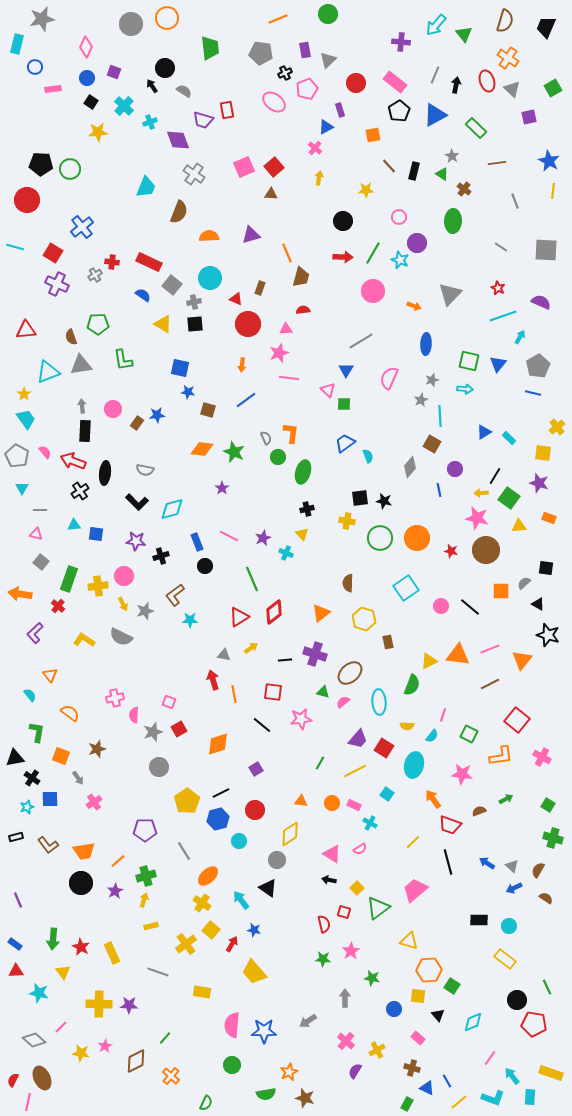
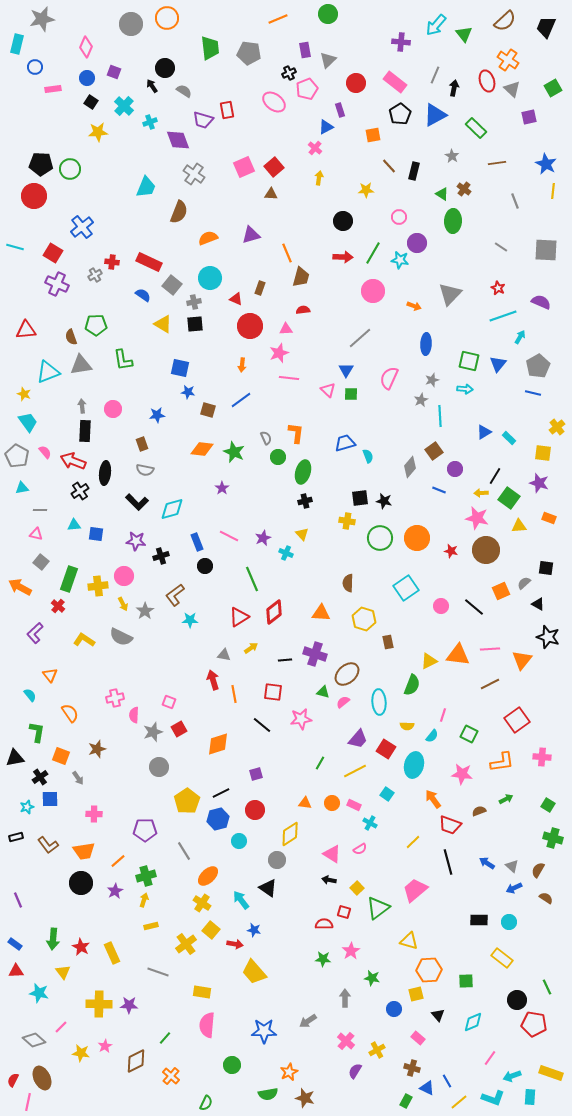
brown semicircle at (505, 21): rotated 30 degrees clockwise
gray pentagon at (261, 53): moved 12 px left
orange cross at (508, 58): moved 2 px down
black cross at (285, 73): moved 4 px right
black arrow at (456, 85): moved 2 px left, 3 px down
black pentagon at (399, 111): moved 1 px right, 3 px down
blue star at (549, 161): moved 3 px left, 3 px down
green triangle at (442, 174): moved 20 px down
red circle at (27, 200): moved 7 px right, 4 px up
orange semicircle at (209, 236): moved 1 px left, 2 px down; rotated 18 degrees counterclockwise
cyan star at (400, 260): rotated 12 degrees counterclockwise
green pentagon at (98, 324): moved 2 px left, 1 px down
red circle at (248, 324): moved 2 px right, 2 px down
gray line at (361, 341): moved 1 px left, 3 px up; rotated 10 degrees counterclockwise
yellow star at (24, 394): rotated 16 degrees counterclockwise
blue line at (246, 400): moved 5 px left
green square at (344, 404): moved 7 px right, 10 px up
cyan trapezoid at (26, 419): moved 2 px right, 3 px down
brown rectangle at (137, 423): moved 5 px right, 21 px down; rotated 56 degrees counterclockwise
orange L-shape at (291, 433): moved 5 px right
blue trapezoid at (345, 443): rotated 20 degrees clockwise
brown square at (432, 444): moved 2 px right, 7 px down; rotated 24 degrees clockwise
cyan triangle at (22, 488): rotated 48 degrees clockwise
blue line at (439, 490): rotated 56 degrees counterclockwise
black cross at (307, 509): moved 2 px left, 8 px up
orange square at (501, 591): rotated 24 degrees counterclockwise
orange arrow at (20, 594): moved 7 px up; rotated 20 degrees clockwise
black line at (470, 607): moved 4 px right
gray star at (145, 611): rotated 18 degrees counterclockwise
orange triangle at (321, 613): rotated 42 degrees clockwise
black star at (548, 635): moved 2 px down
pink line at (490, 649): rotated 18 degrees clockwise
brown ellipse at (350, 673): moved 3 px left, 1 px down
orange semicircle at (70, 713): rotated 18 degrees clockwise
red square at (517, 720): rotated 15 degrees clockwise
red square at (384, 748): moved 2 px right, 1 px down
orange L-shape at (501, 756): moved 1 px right, 6 px down
pink cross at (542, 757): rotated 24 degrees counterclockwise
purple square at (256, 769): moved 5 px down; rotated 16 degrees clockwise
black cross at (32, 778): moved 8 px right, 1 px up; rotated 21 degrees clockwise
orange triangle at (301, 801): moved 4 px right, 2 px down
pink cross at (94, 802): moved 12 px down; rotated 35 degrees clockwise
red semicircle at (324, 924): rotated 78 degrees counterclockwise
cyan circle at (509, 926): moved 4 px up
red arrow at (232, 944): moved 3 px right; rotated 70 degrees clockwise
yellow rectangle at (505, 959): moved 3 px left, 1 px up
green square at (452, 986): moved 14 px right, 5 px up; rotated 35 degrees counterclockwise
yellow square at (418, 996): moved 2 px left, 2 px up; rotated 21 degrees counterclockwise
pink semicircle at (232, 1025): moved 25 px left
cyan arrow at (512, 1076): rotated 72 degrees counterclockwise
green semicircle at (266, 1094): moved 2 px right
green rectangle at (407, 1104): moved 1 px left, 3 px up
